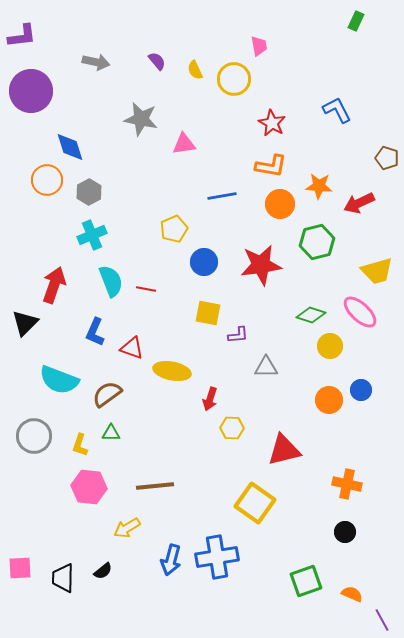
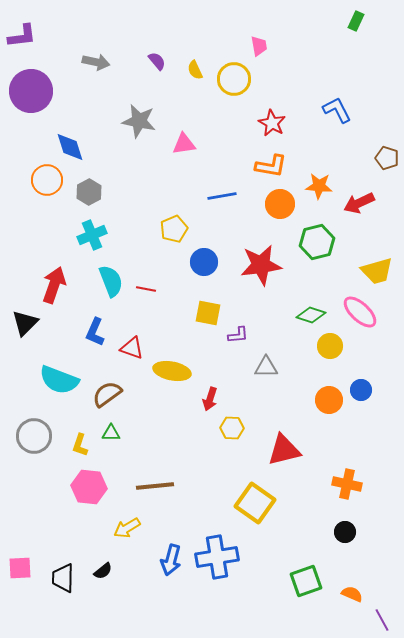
gray star at (141, 119): moved 2 px left, 2 px down
